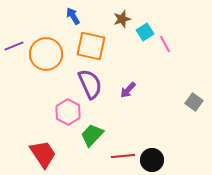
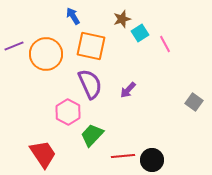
cyan square: moved 5 px left, 1 px down
